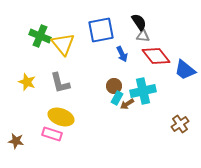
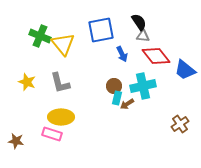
cyan cross: moved 5 px up
cyan rectangle: rotated 16 degrees counterclockwise
yellow ellipse: rotated 20 degrees counterclockwise
